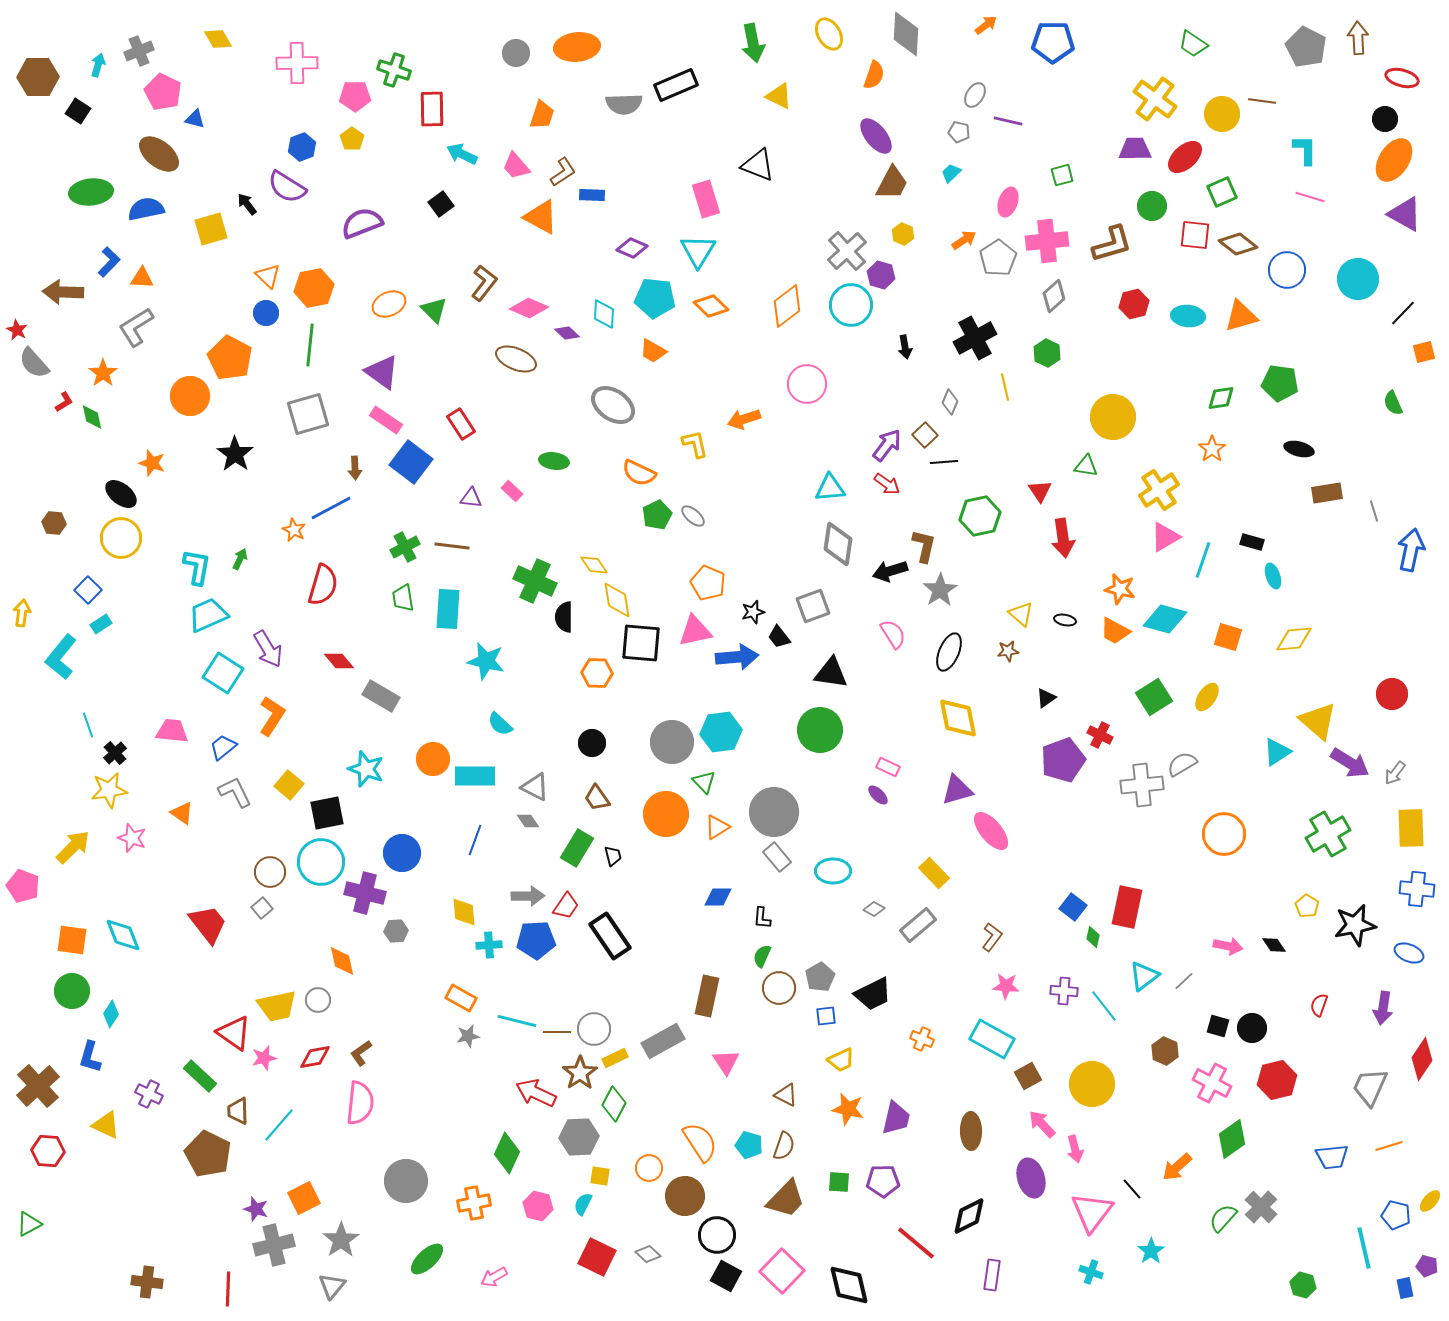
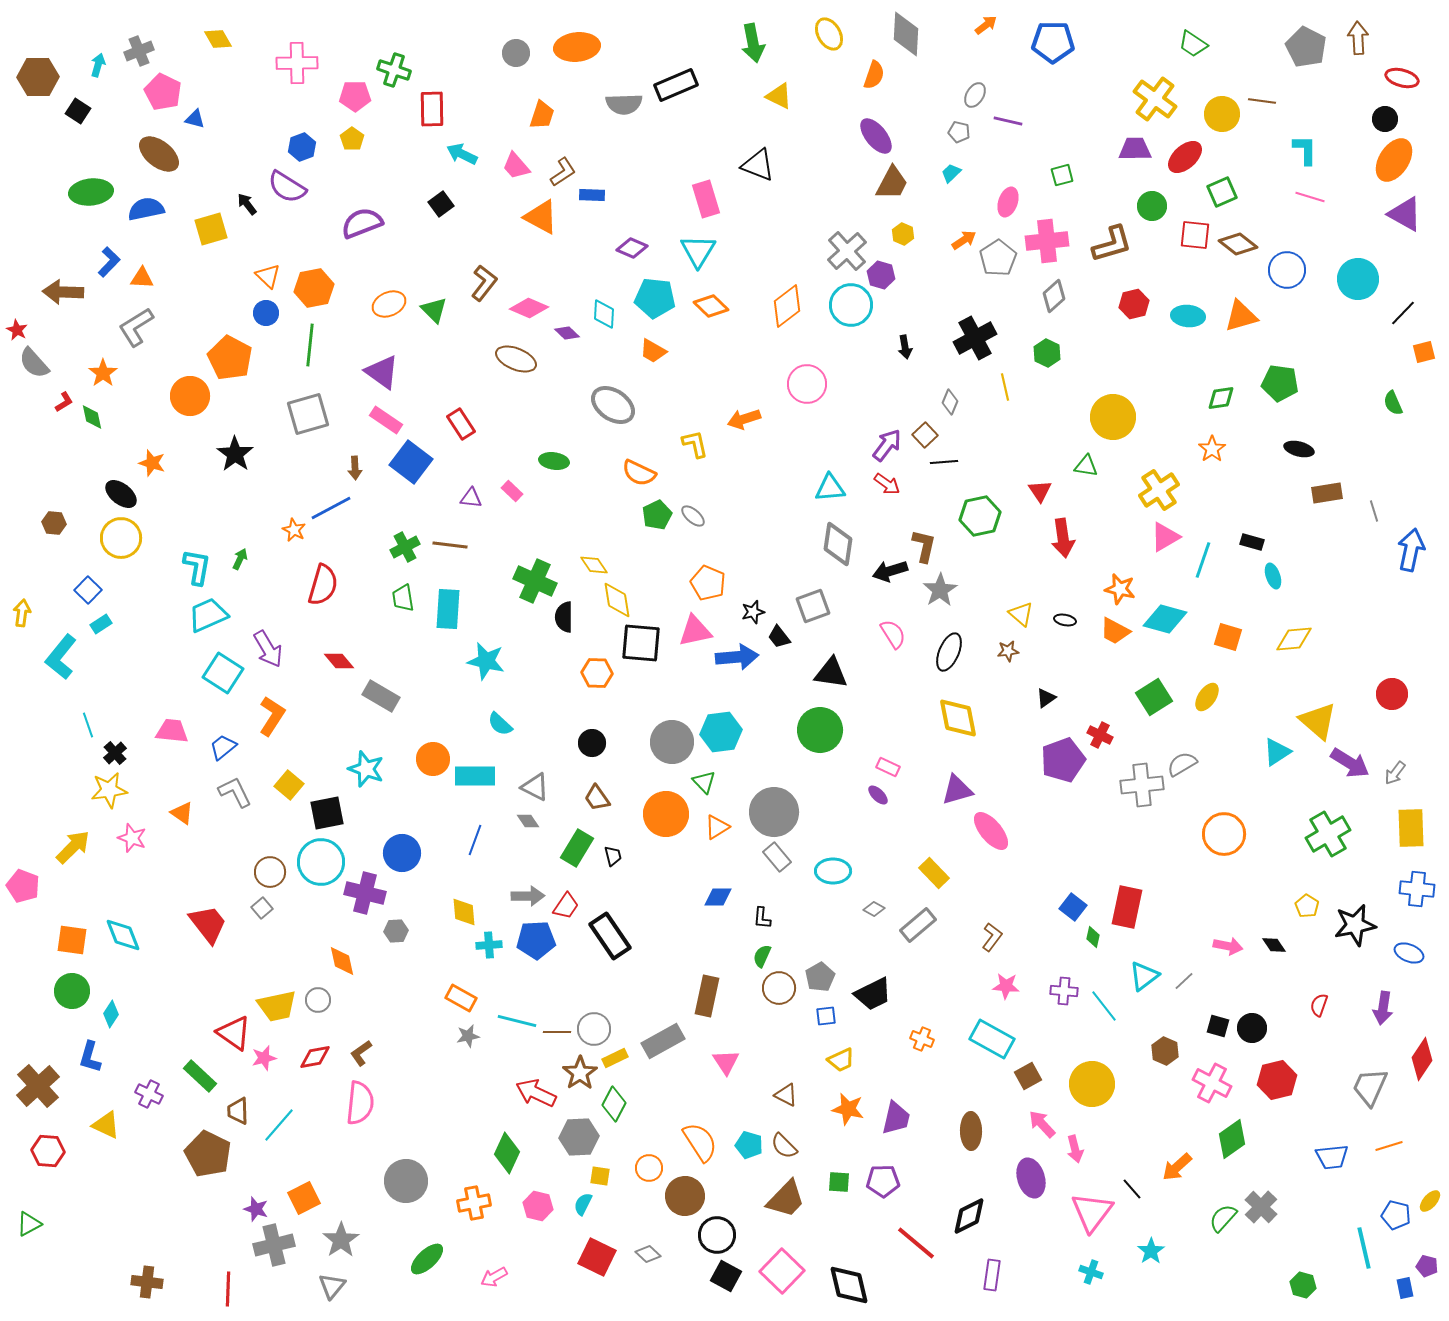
brown line at (452, 546): moved 2 px left, 1 px up
brown semicircle at (784, 1146): rotated 116 degrees clockwise
